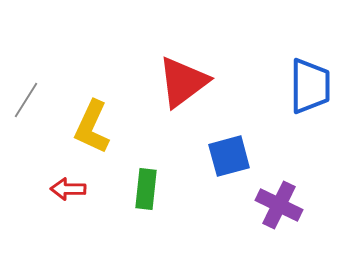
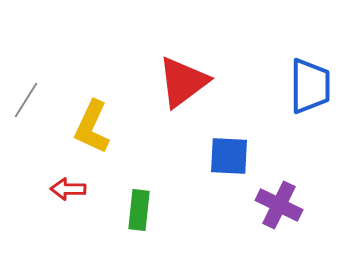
blue square: rotated 18 degrees clockwise
green rectangle: moved 7 px left, 21 px down
